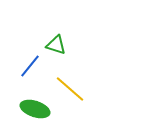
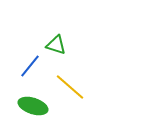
yellow line: moved 2 px up
green ellipse: moved 2 px left, 3 px up
